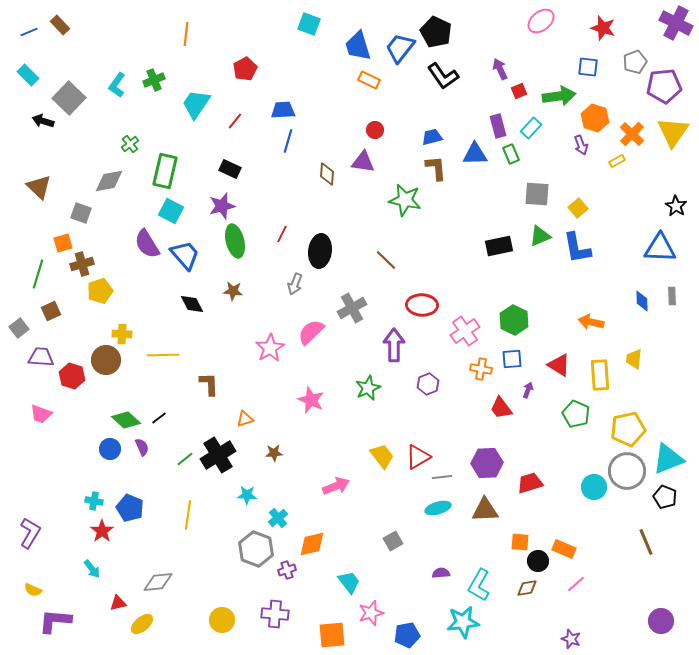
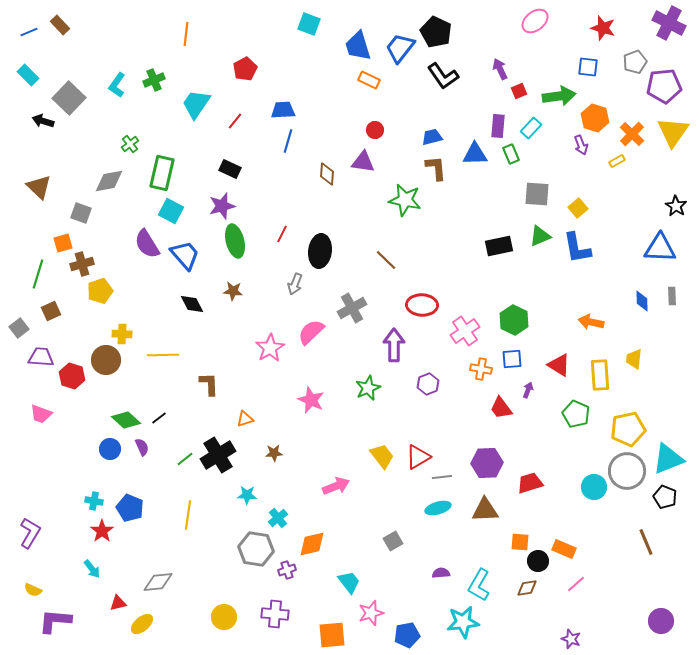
pink ellipse at (541, 21): moved 6 px left
purple cross at (676, 23): moved 7 px left
purple rectangle at (498, 126): rotated 20 degrees clockwise
green rectangle at (165, 171): moved 3 px left, 2 px down
gray hexagon at (256, 549): rotated 12 degrees counterclockwise
yellow circle at (222, 620): moved 2 px right, 3 px up
